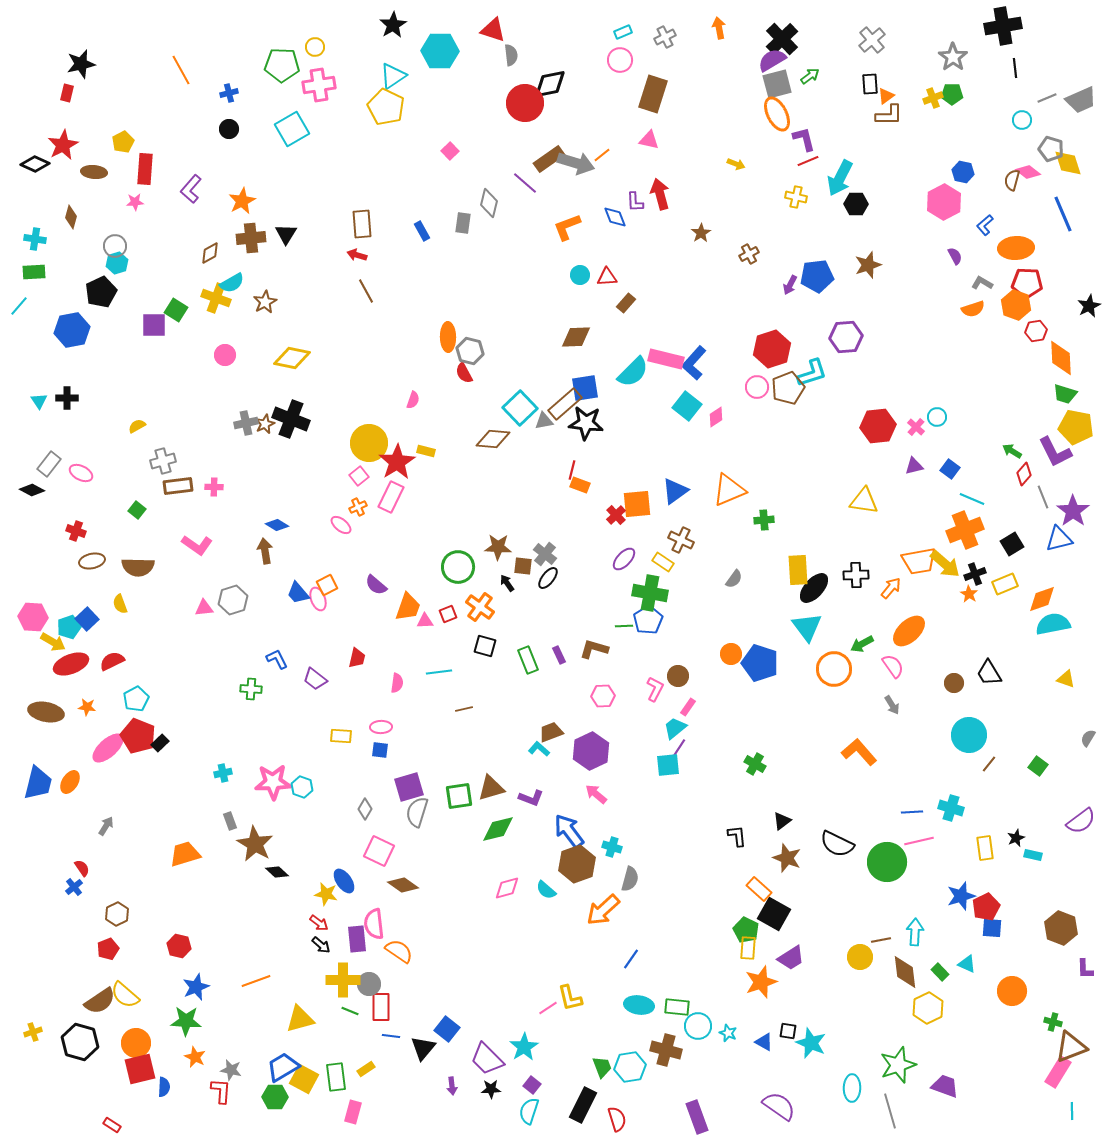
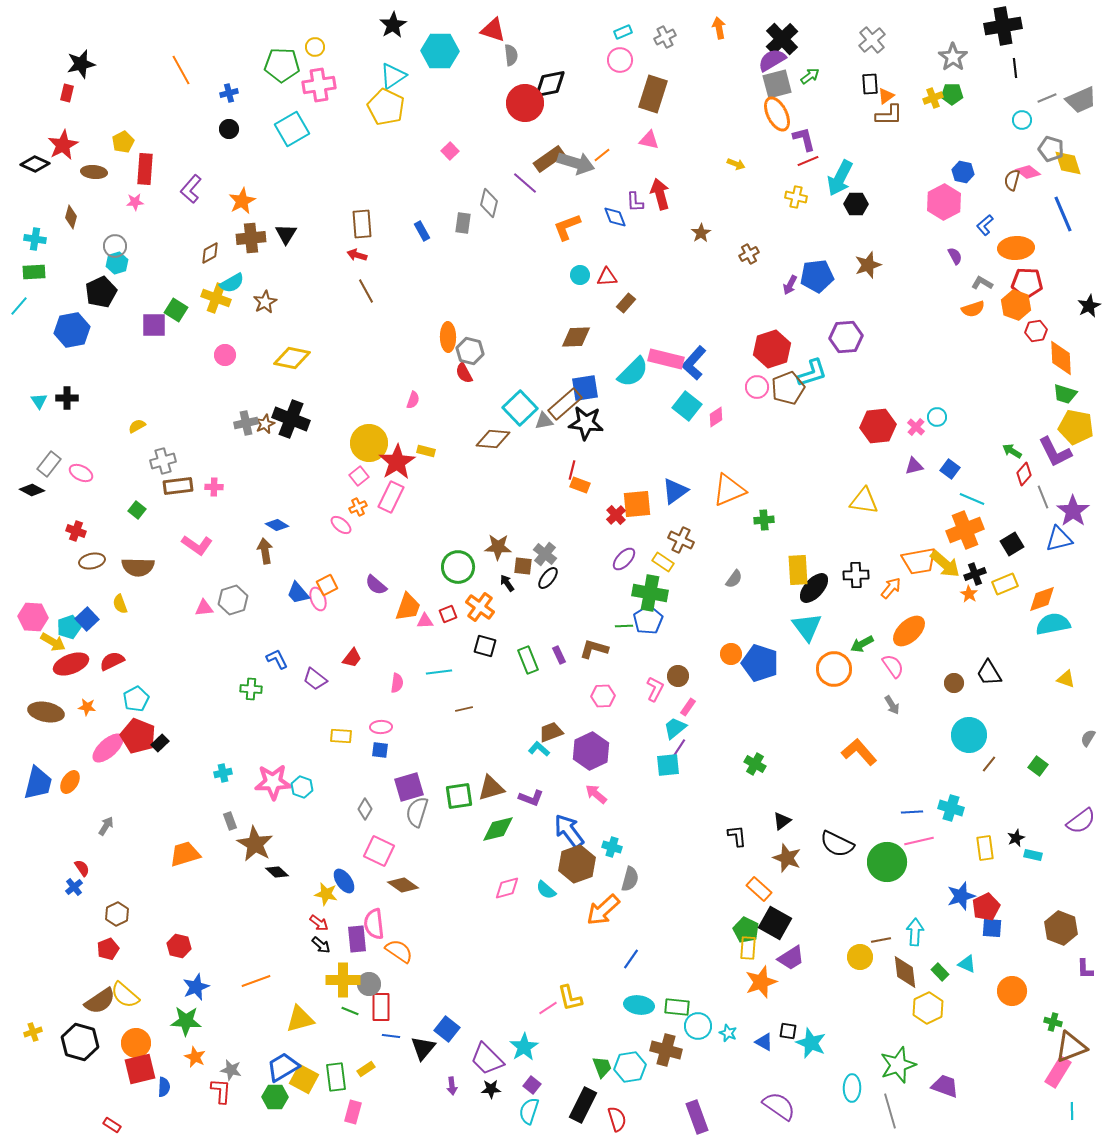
red trapezoid at (357, 658): moved 5 px left; rotated 25 degrees clockwise
black square at (774, 914): moved 1 px right, 9 px down
